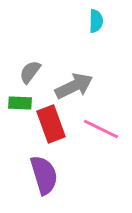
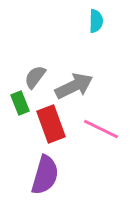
gray semicircle: moved 5 px right, 5 px down
green rectangle: rotated 65 degrees clockwise
purple semicircle: moved 1 px right; rotated 33 degrees clockwise
